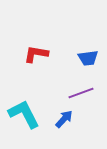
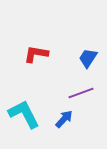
blue trapezoid: rotated 130 degrees clockwise
